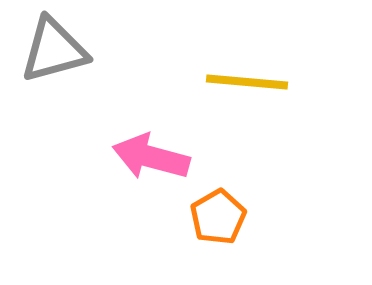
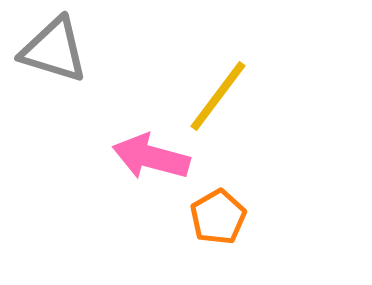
gray triangle: rotated 32 degrees clockwise
yellow line: moved 29 px left, 14 px down; rotated 58 degrees counterclockwise
